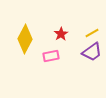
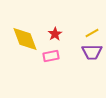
red star: moved 6 px left
yellow diamond: rotated 48 degrees counterclockwise
purple trapezoid: rotated 35 degrees clockwise
